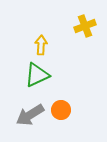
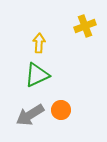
yellow arrow: moved 2 px left, 2 px up
